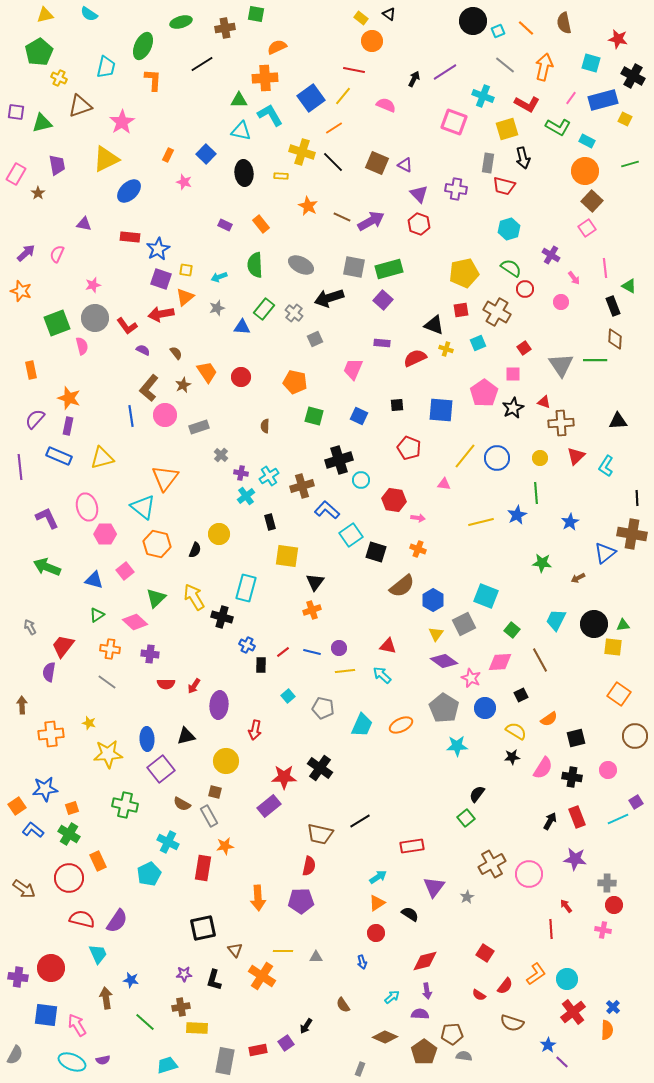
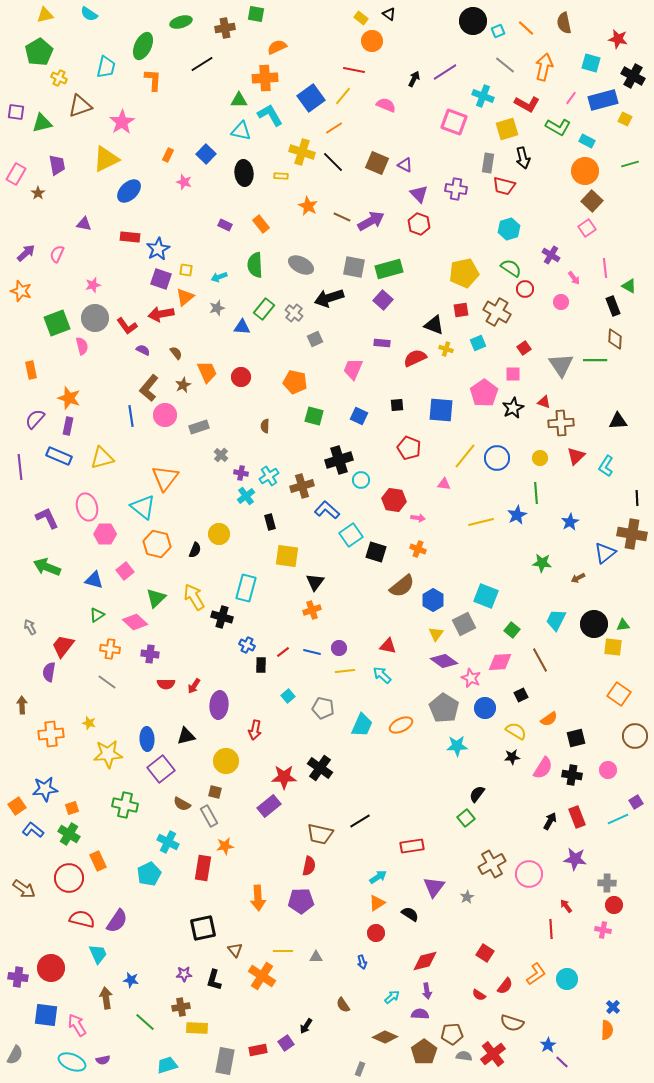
orange trapezoid at (207, 372): rotated 10 degrees clockwise
black cross at (572, 777): moved 2 px up
red cross at (573, 1012): moved 80 px left, 42 px down
